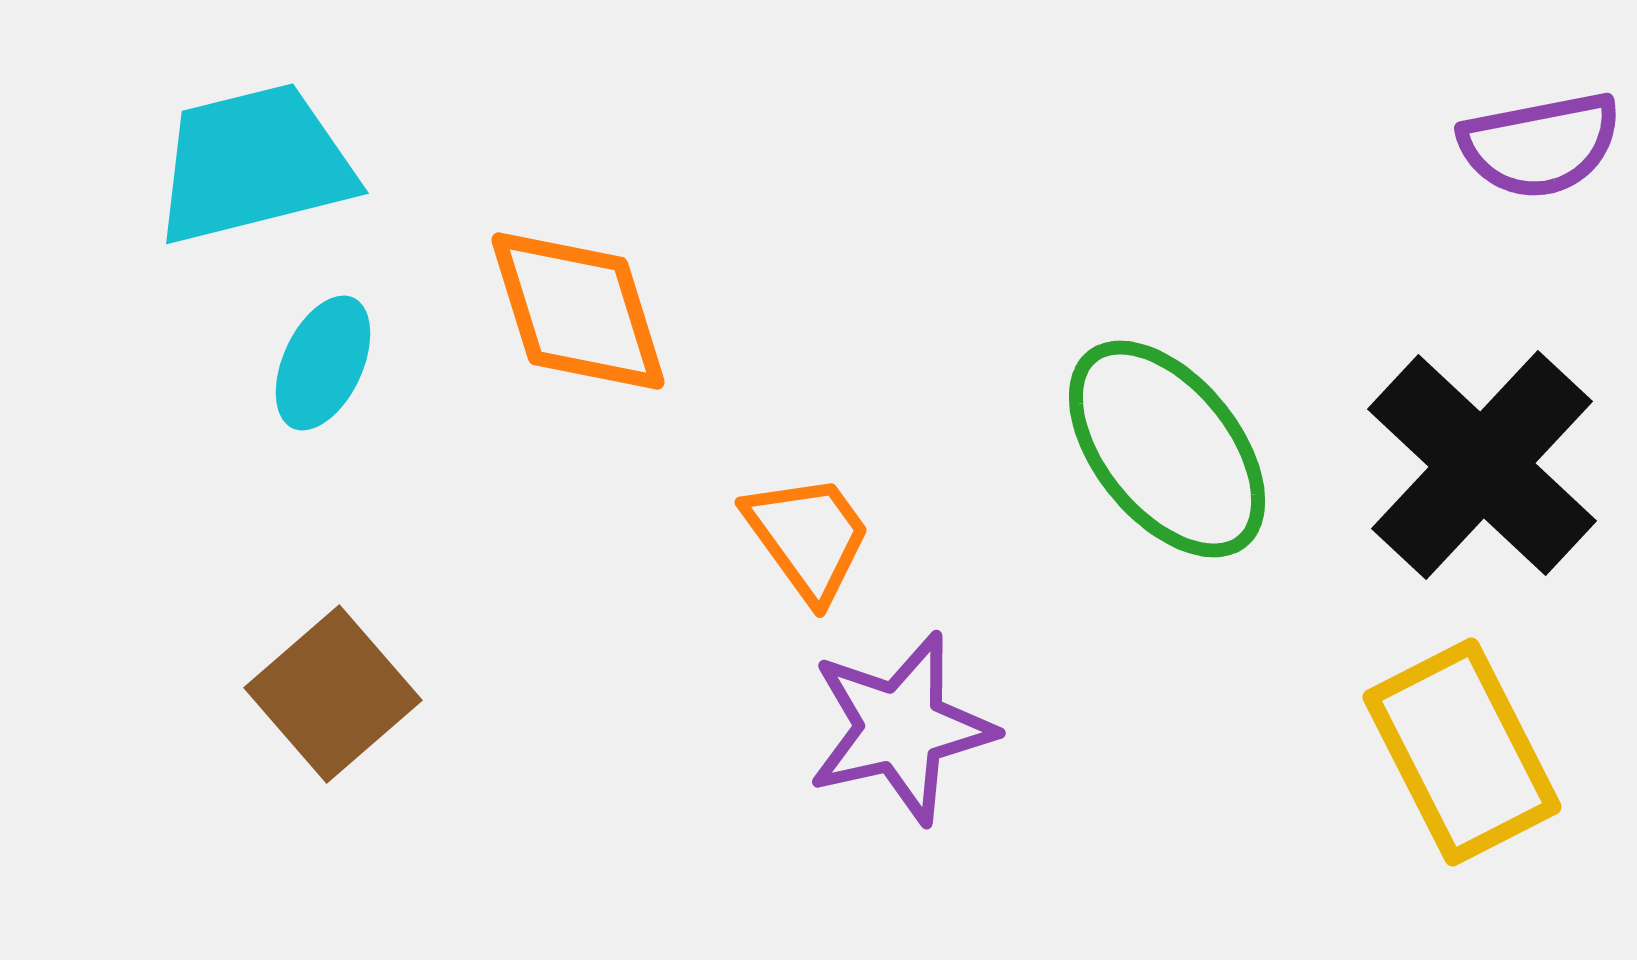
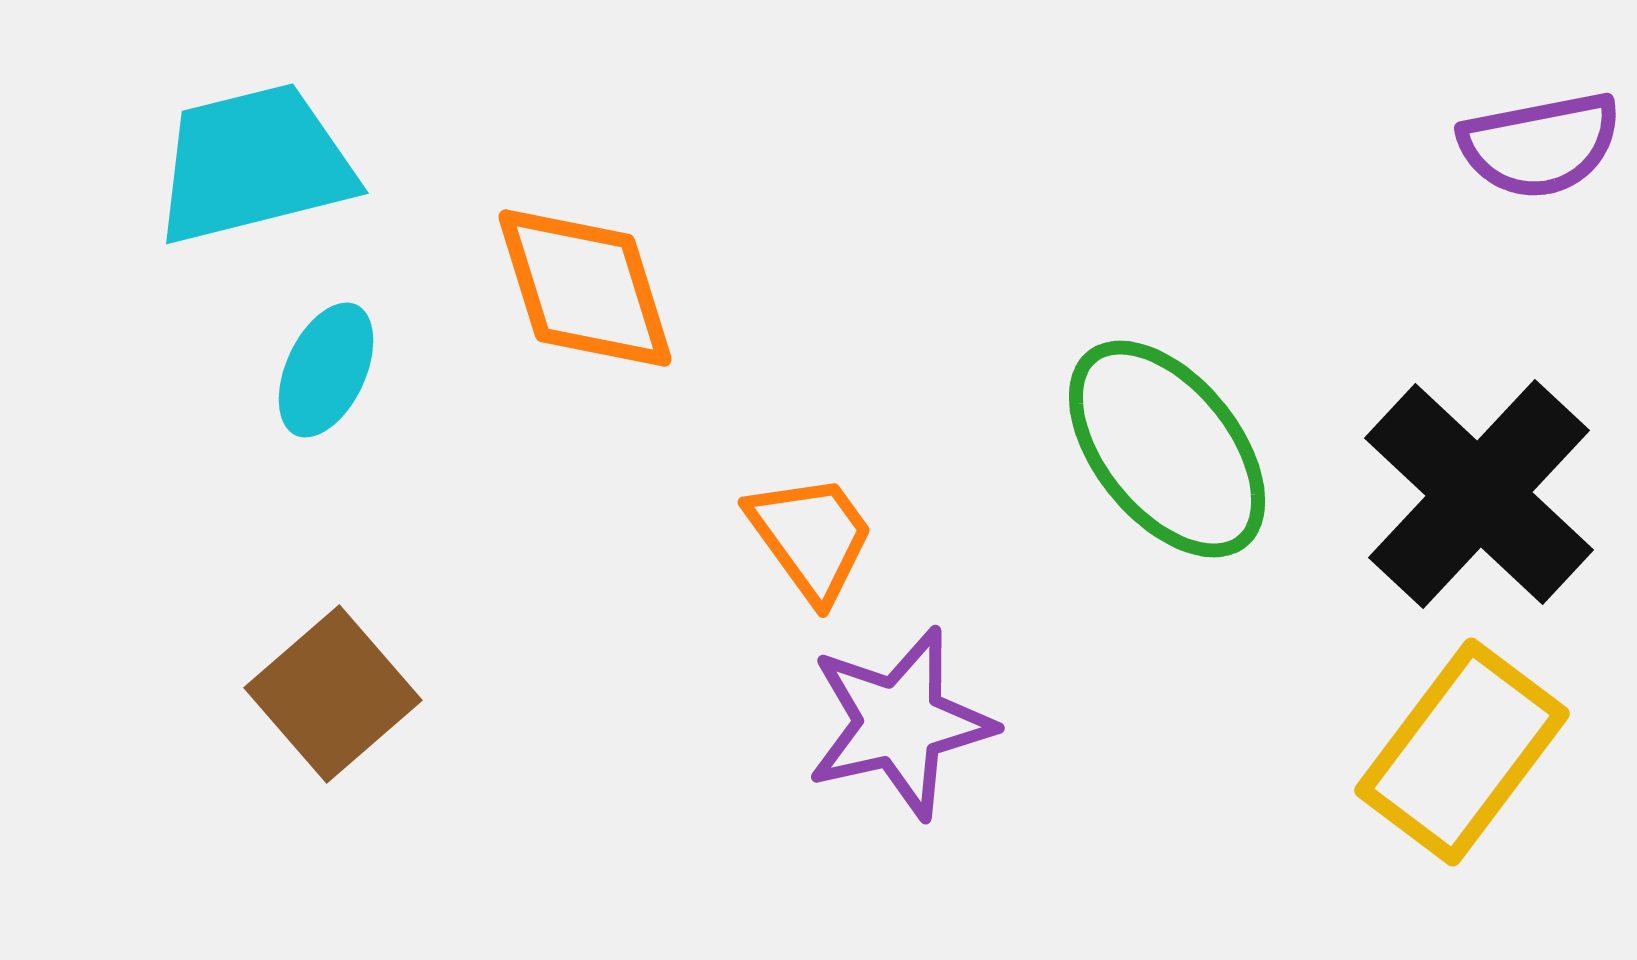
orange diamond: moved 7 px right, 23 px up
cyan ellipse: moved 3 px right, 7 px down
black cross: moved 3 px left, 29 px down
orange trapezoid: moved 3 px right
purple star: moved 1 px left, 5 px up
yellow rectangle: rotated 64 degrees clockwise
